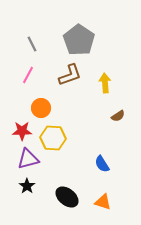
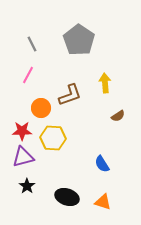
brown L-shape: moved 20 px down
purple triangle: moved 5 px left, 2 px up
black ellipse: rotated 20 degrees counterclockwise
